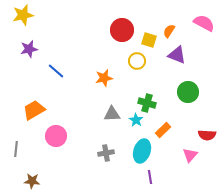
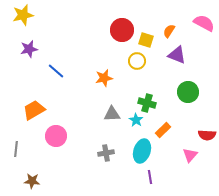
yellow square: moved 3 px left
